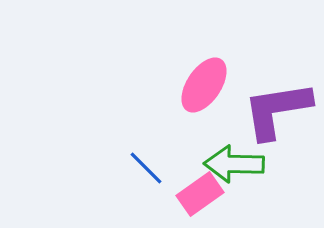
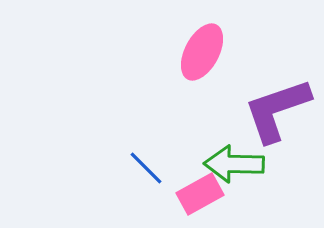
pink ellipse: moved 2 px left, 33 px up; rotated 6 degrees counterclockwise
purple L-shape: rotated 10 degrees counterclockwise
pink rectangle: rotated 6 degrees clockwise
